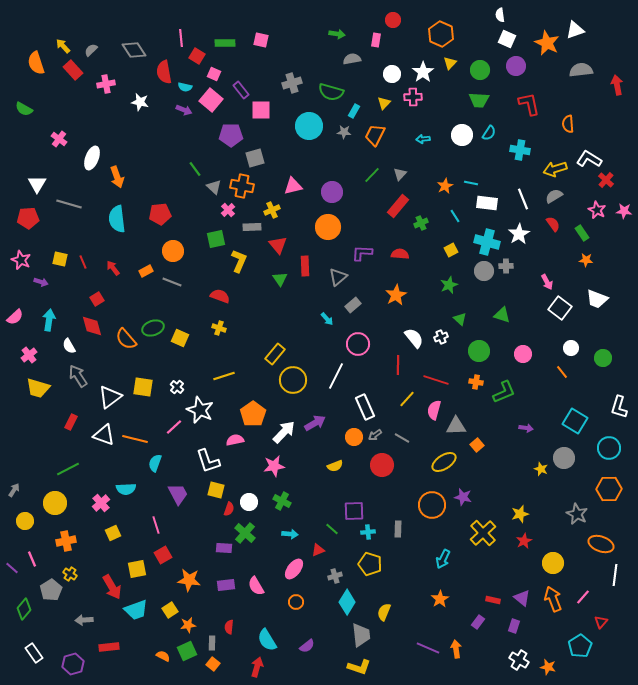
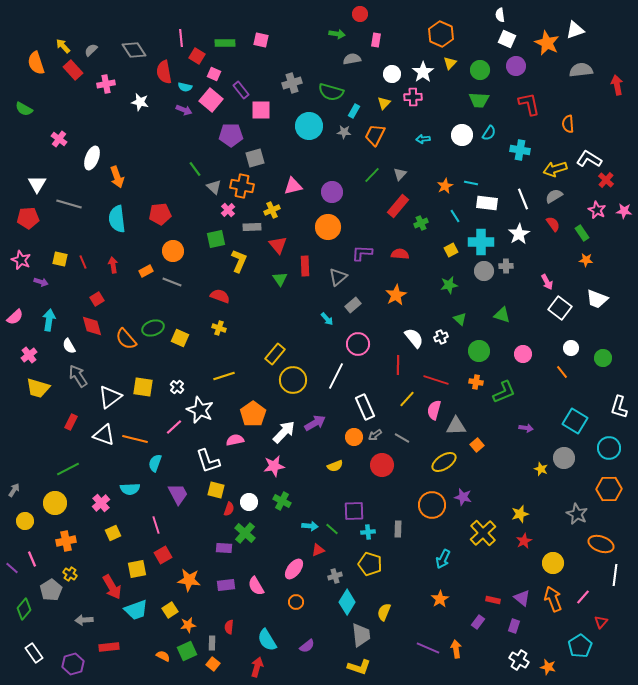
red circle at (393, 20): moved 33 px left, 6 px up
cyan cross at (487, 242): moved 6 px left; rotated 15 degrees counterclockwise
red arrow at (113, 268): moved 3 px up; rotated 28 degrees clockwise
green star at (449, 285): rotated 12 degrees clockwise
cyan semicircle at (126, 489): moved 4 px right
cyan arrow at (290, 534): moved 20 px right, 8 px up
